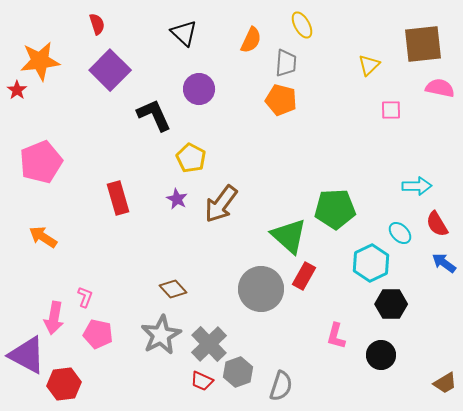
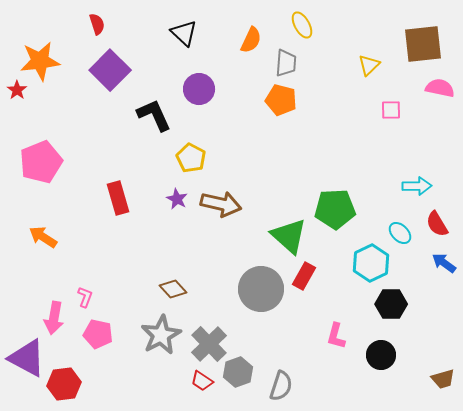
brown arrow at (221, 204): rotated 114 degrees counterclockwise
purple triangle at (27, 355): moved 3 px down
red trapezoid at (202, 381): rotated 10 degrees clockwise
brown trapezoid at (445, 383): moved 2 px left, 4 px up; rotated 15 degrees clockwise
